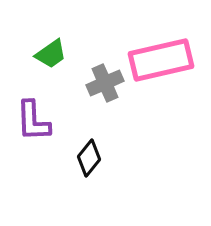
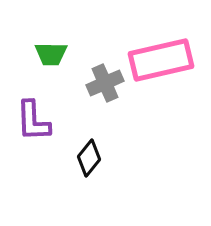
green trapezoid: rotated 36 degrees clockwise
